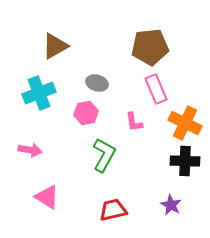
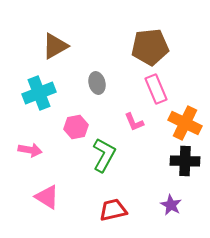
gray ellipse: rotated 60 degrees clockwise
pink hexagon: moved 10 px left, 14 px down
pink L-shape: rotated 15 degrees counterclockwise
